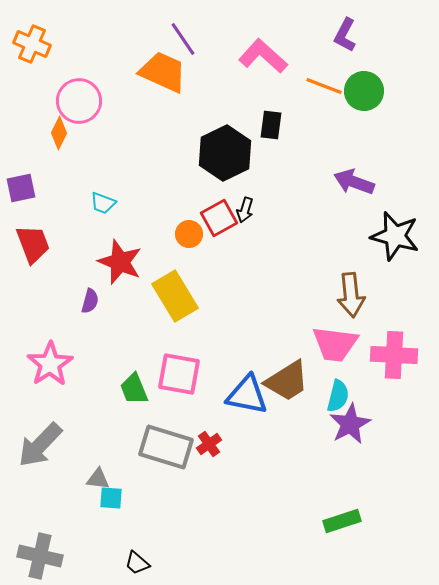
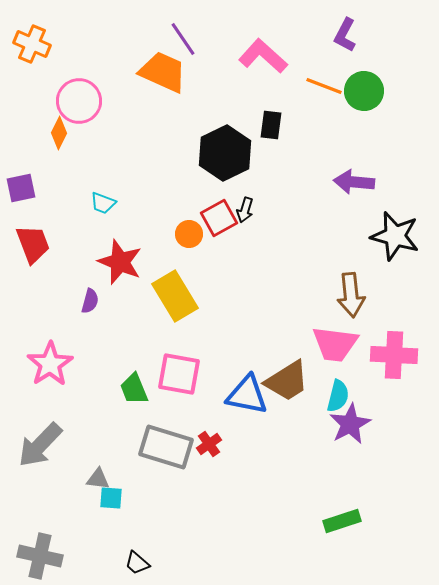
purple arrow: rotated 15 degrees counterclockwise
